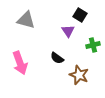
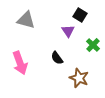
green cross: rotated 32 degrees counterclockwise
black semicircle: rotated 16 degrees clockwise
brown star: moved 3 px down
